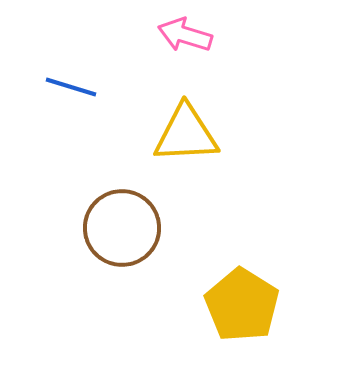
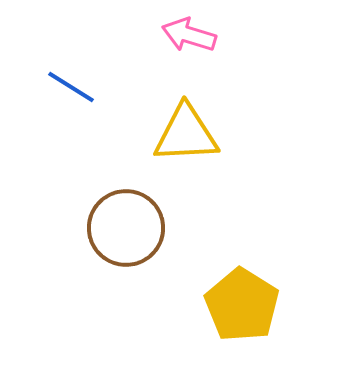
pink arrow: moved 4 px right
blue line: rotated 15 degrees clockwise
brown circle: moved 4 px right
